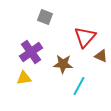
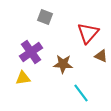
red triangle: moved 3 px right, 4 px up
yellow triangle: moved 1 px left
cyan line: moved 2 px right, 7 px down; rotated 66 degrees counterclockwise
